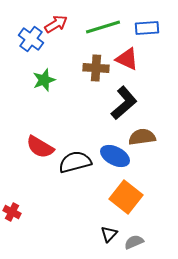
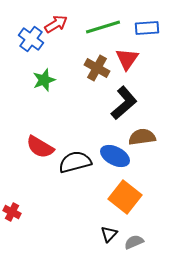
red triangle: rotated 40 degrees clockwise
brown cross: moved 1 px right; rotated 25 degrees clockwise
orange square: moved 1 px left
